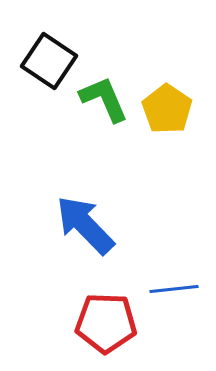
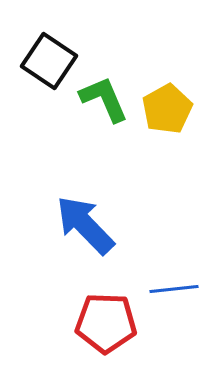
yellow pentagon: rotated 9 degrees clockwise
